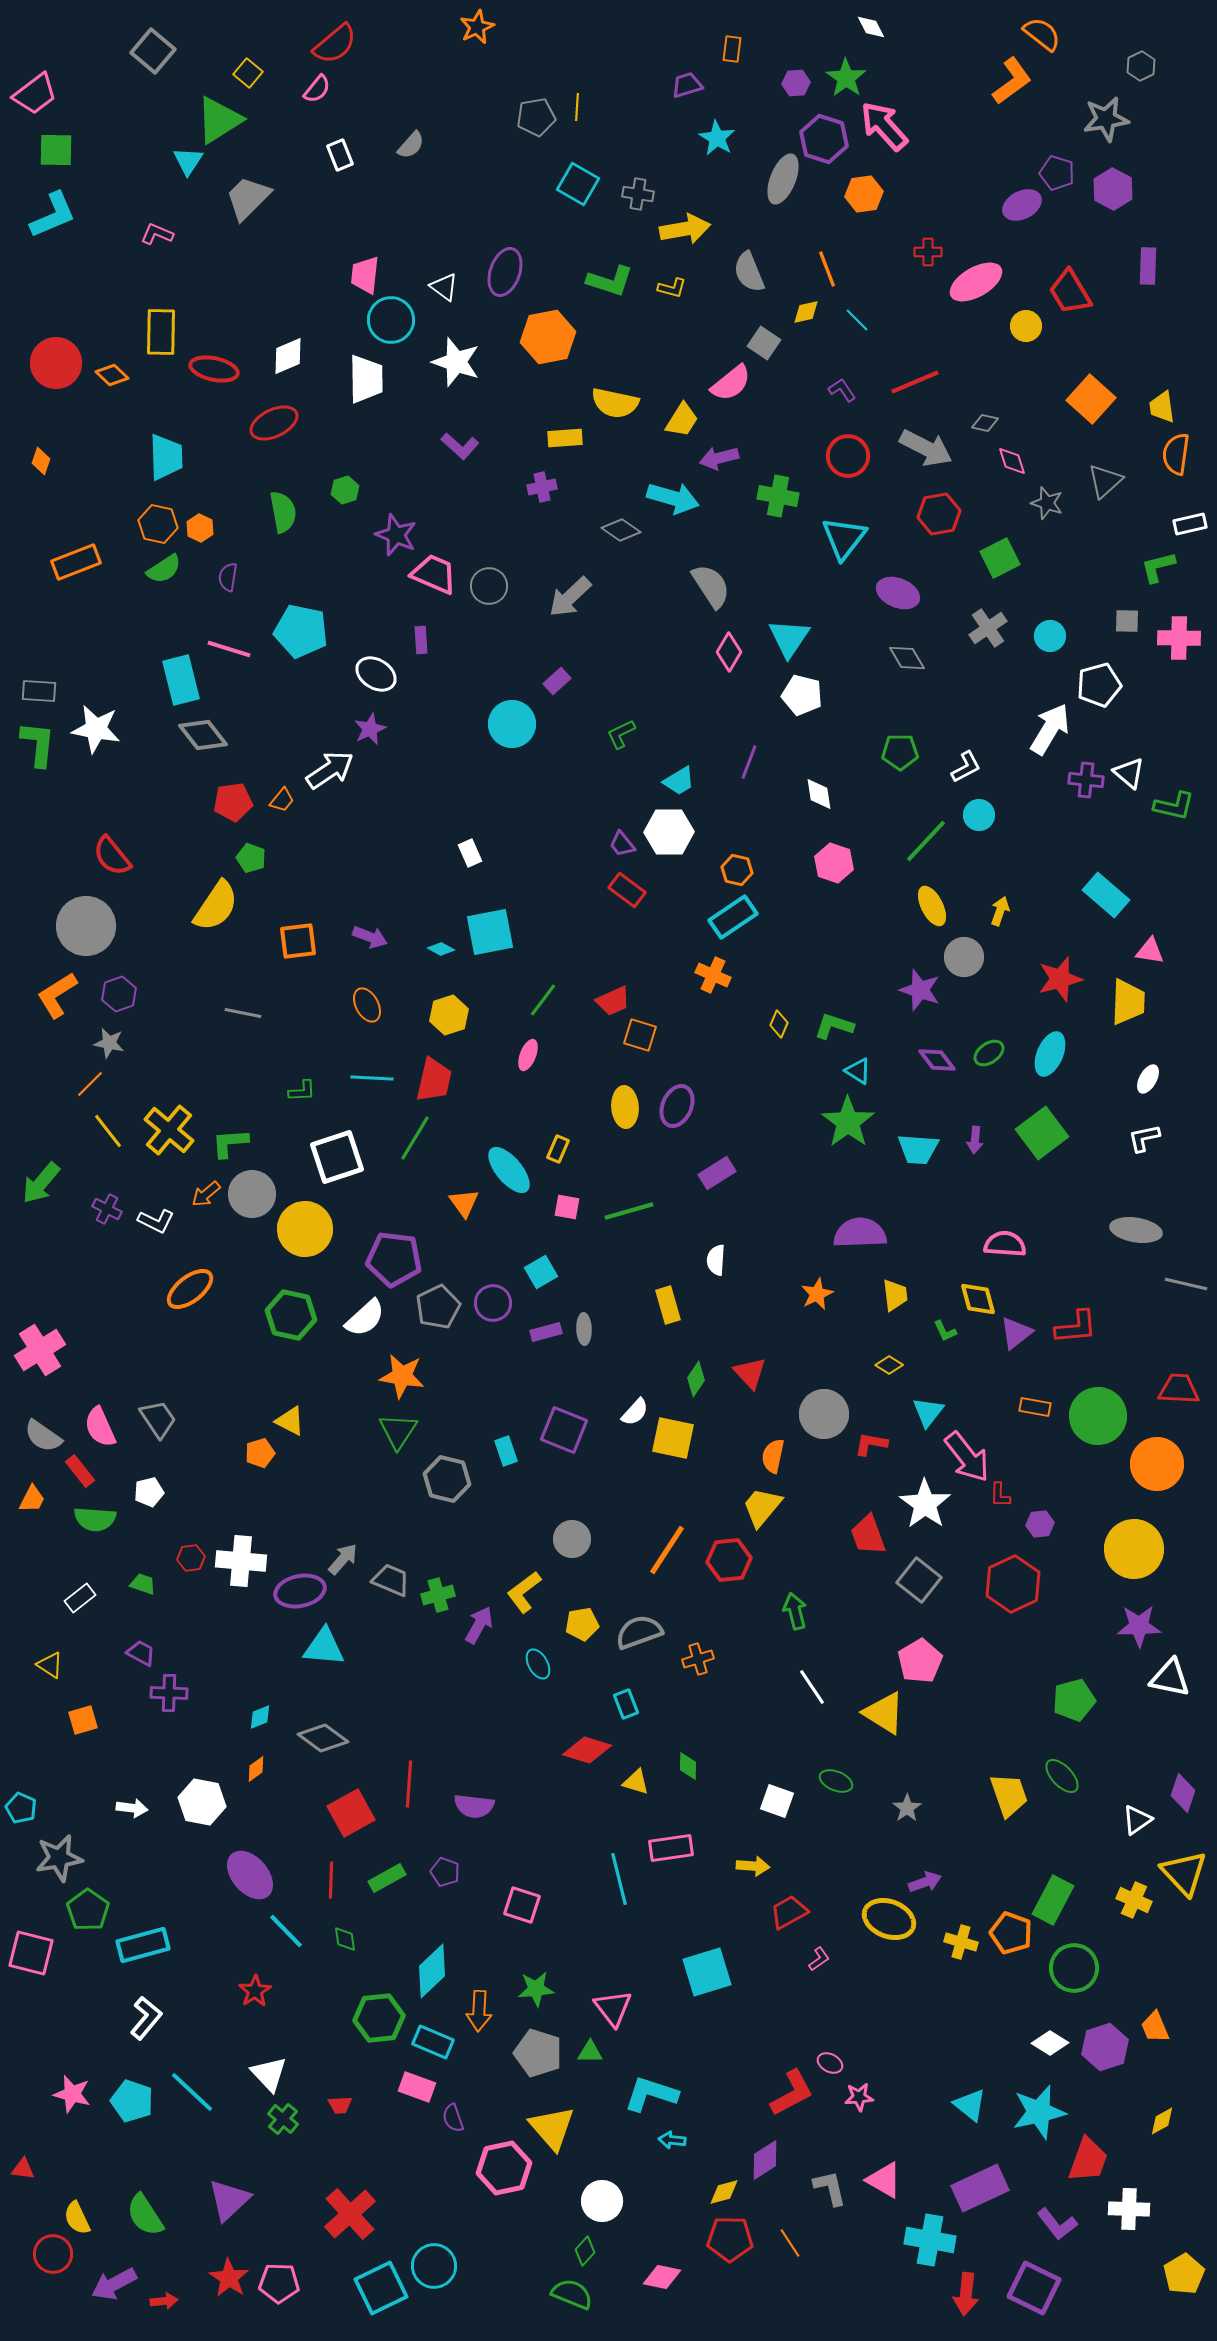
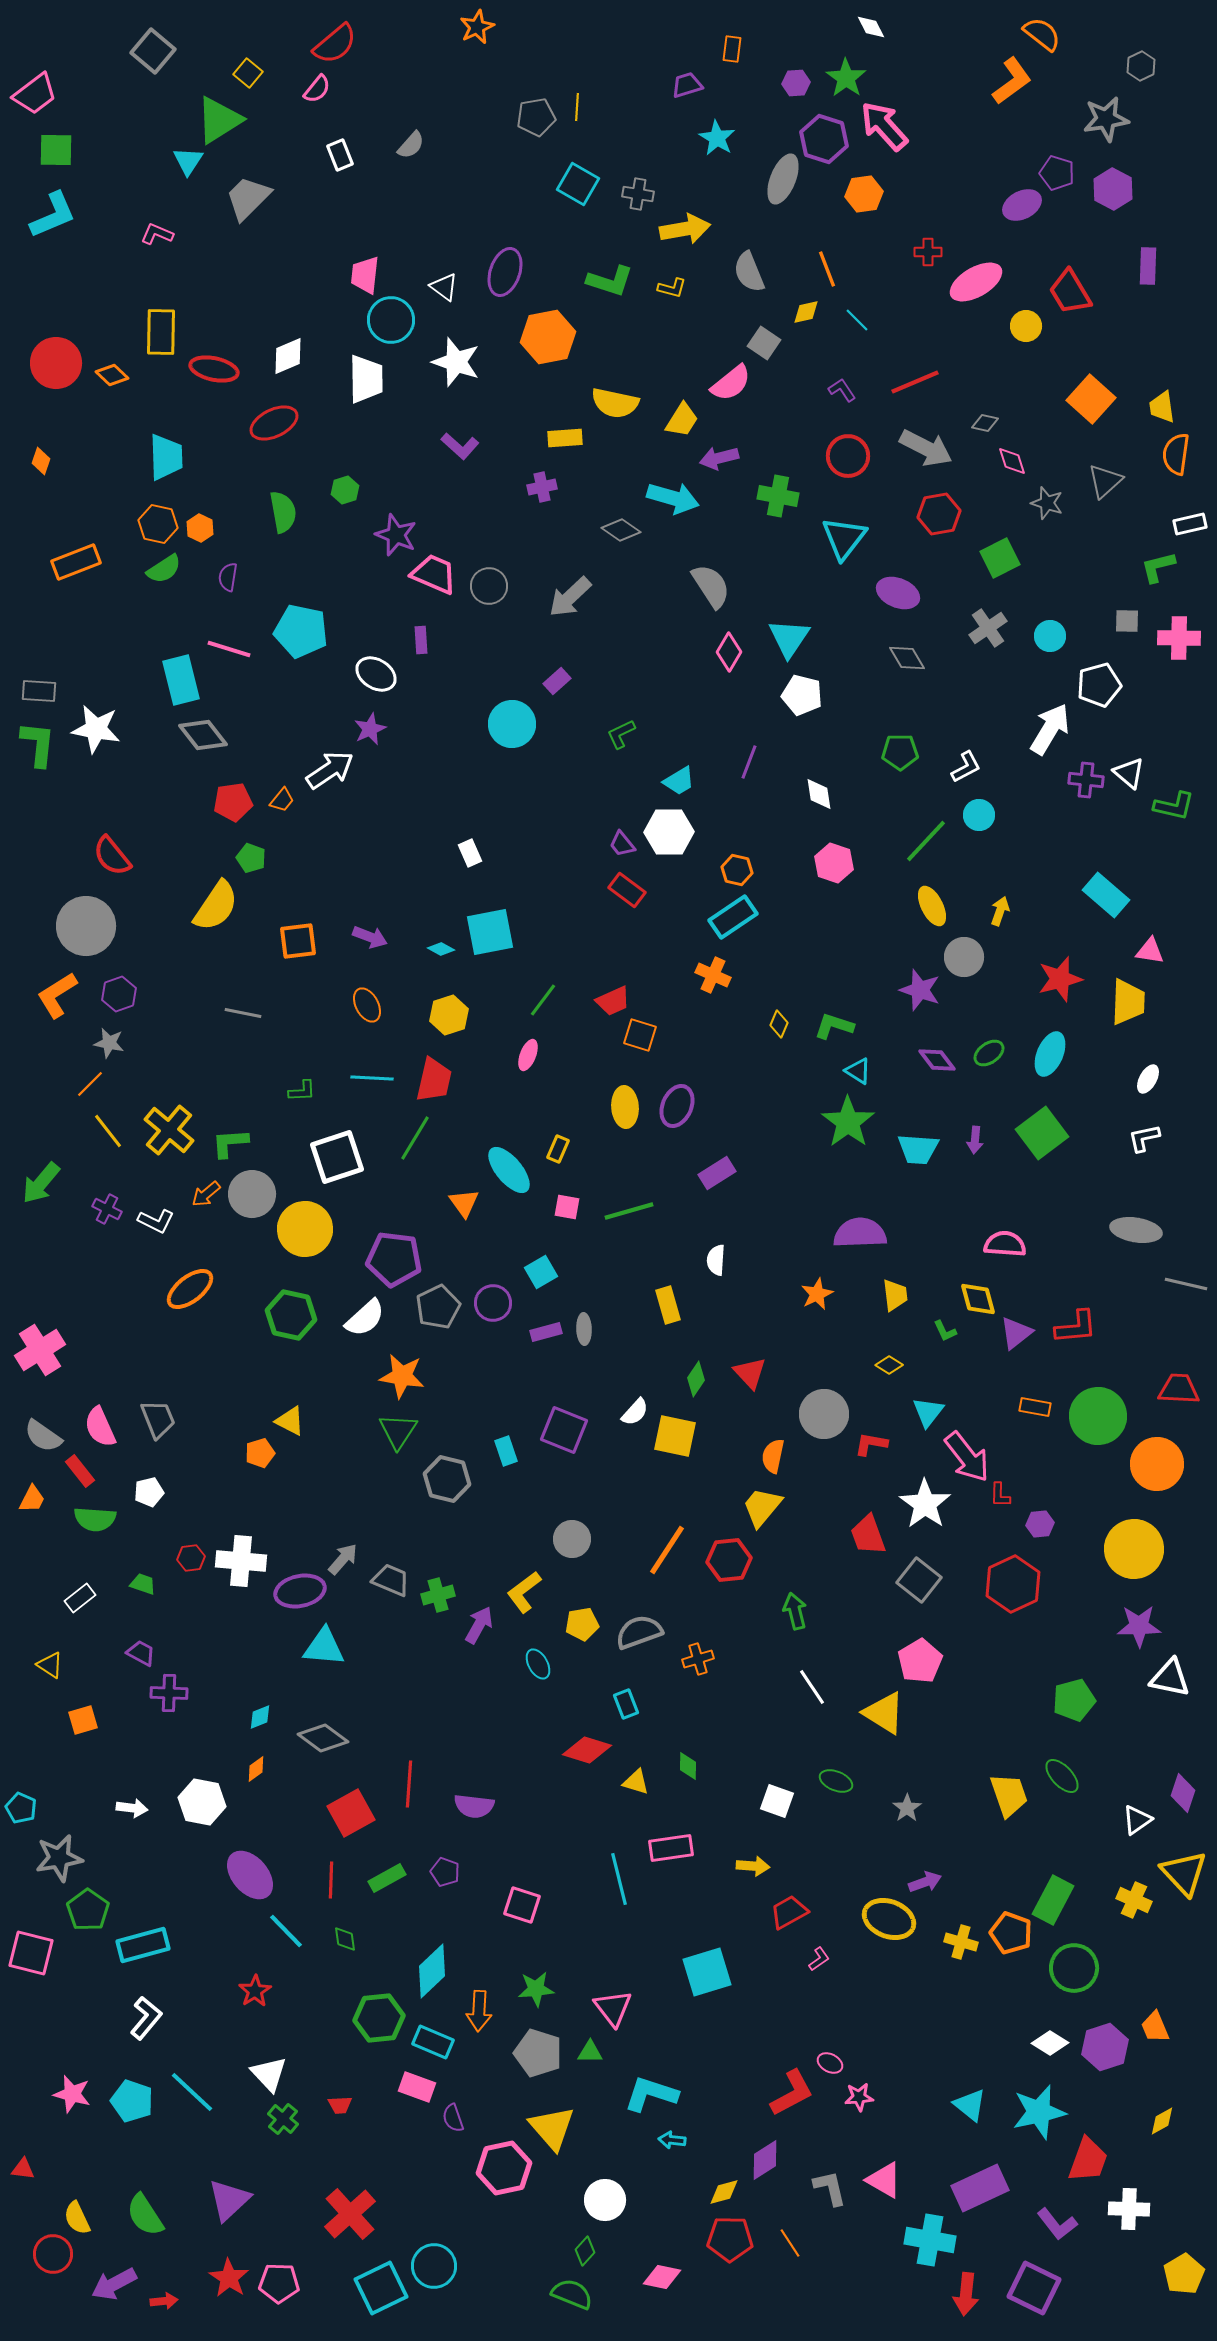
gray trapezoid at (158, 1419): rotated 12 degrees clockwise
yellow square at (673, 1438): moved 2 px right, 2 px up
white circle at (602, 2201): moved 3 px right, 1 px up
